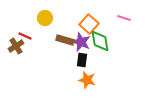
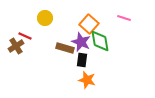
brown rectangle: moved 8 px down
